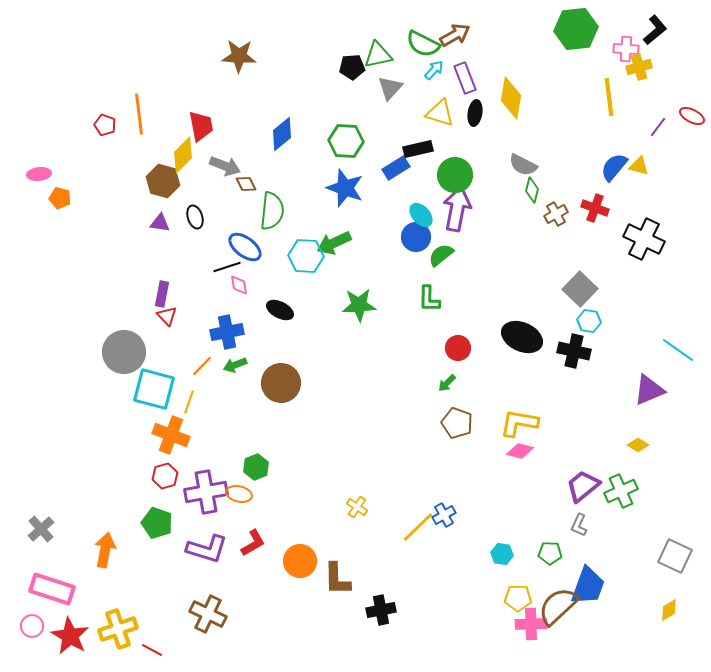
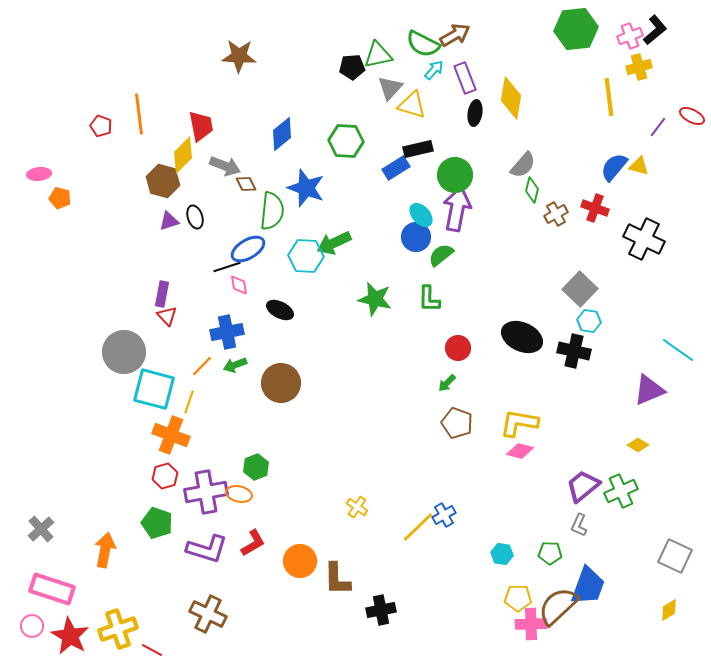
pink cross at (626, 49): moved 4 px right, 13 px up; rotated 25 degrees counterclockwise
yellow triangle at (440, 113): moved 28 px left, 8 px up
red pentagon at (105, 125): moved 4 px left, 1 px down
gray semicircle at (523, 165): rotated 76 degrees counterclockwise
blue star at (345, 188): moved 39 px left
purple triangle at (160, 223): moved 9 px right, 2 px up; rotated 25 degrees counterclockwise
blue ellipse at (245, 247): moved 3 px right, 2 px down; rotated 68 degrees counterclockwise
green star at (359, 305): moved 16 px right, 6 px up; rotated 16 degrees clockwise
